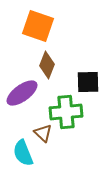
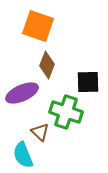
purple ellipse: rotated 12 degrees clockwise
green cross: rotated 24 degrees clockwise
brown triangle: moved 3 px left, 1 px up
cyan semicircle: moved 2 px down
